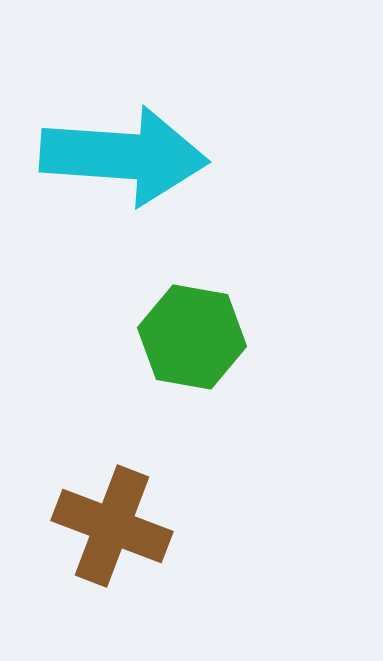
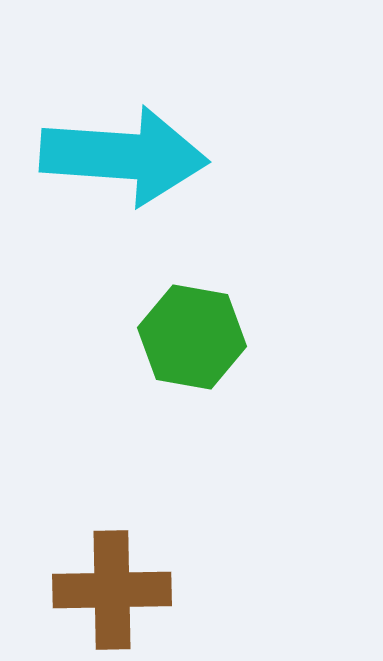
brown cross: moved 64 px down; rotated 22 degrees counterclockwise
